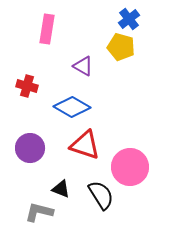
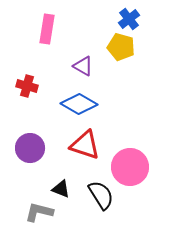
blue diamond: moved 7 px right, 3 px up
